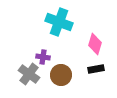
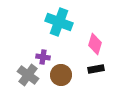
gray cross: moved 1 px left, 1 px down
